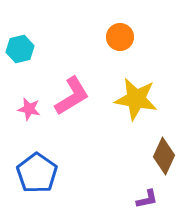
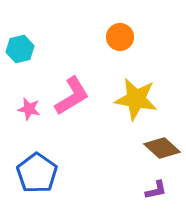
brown diamond: moved 2 px left, 8 px up; rotated 72 degrees counterclockwise
purple L-shape: moved 9 px right, 9 px up
